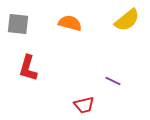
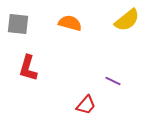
red trapezoid: moved 2 px right; rotated 35 degrees counterclockwise
